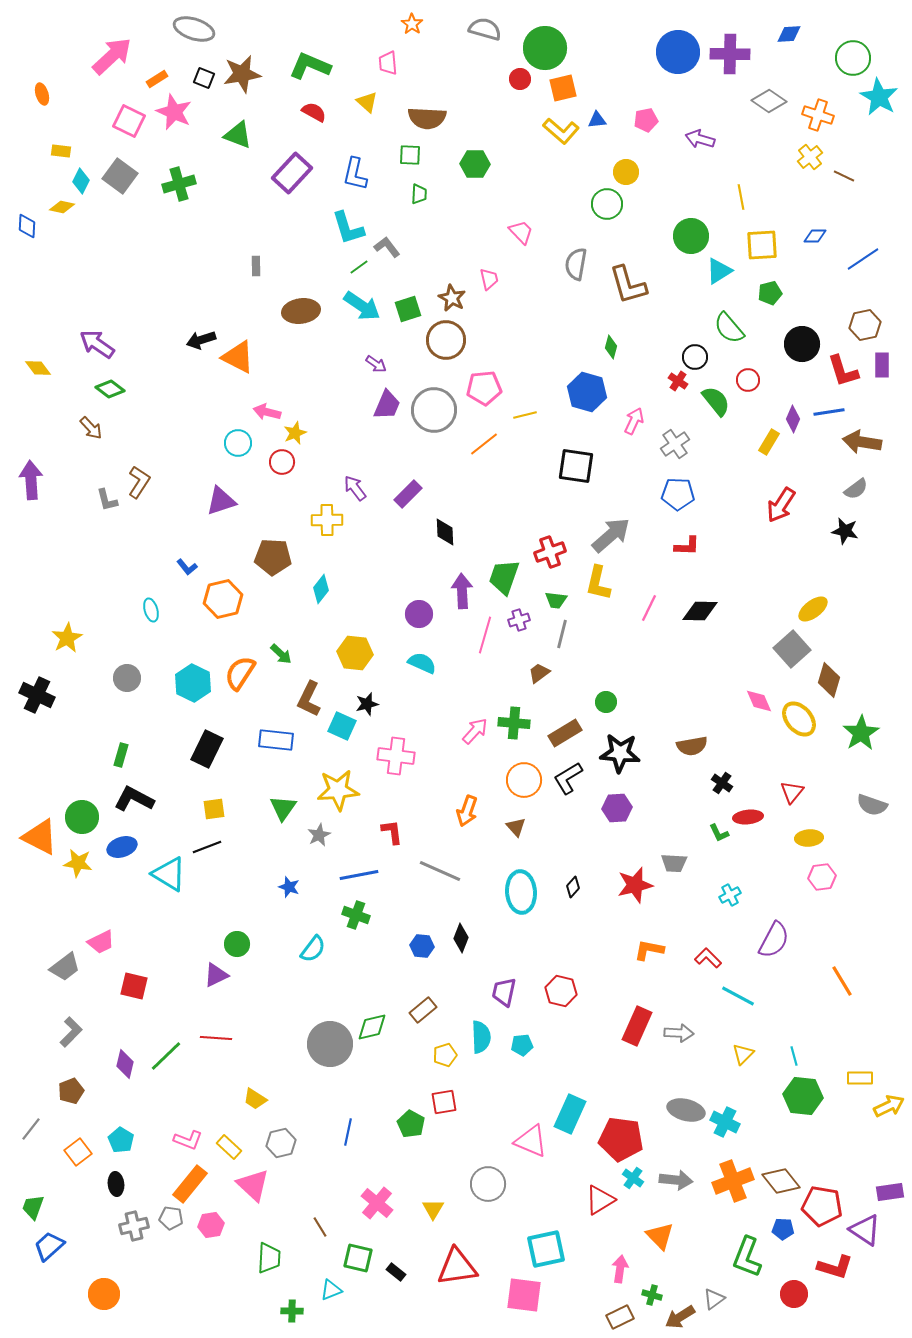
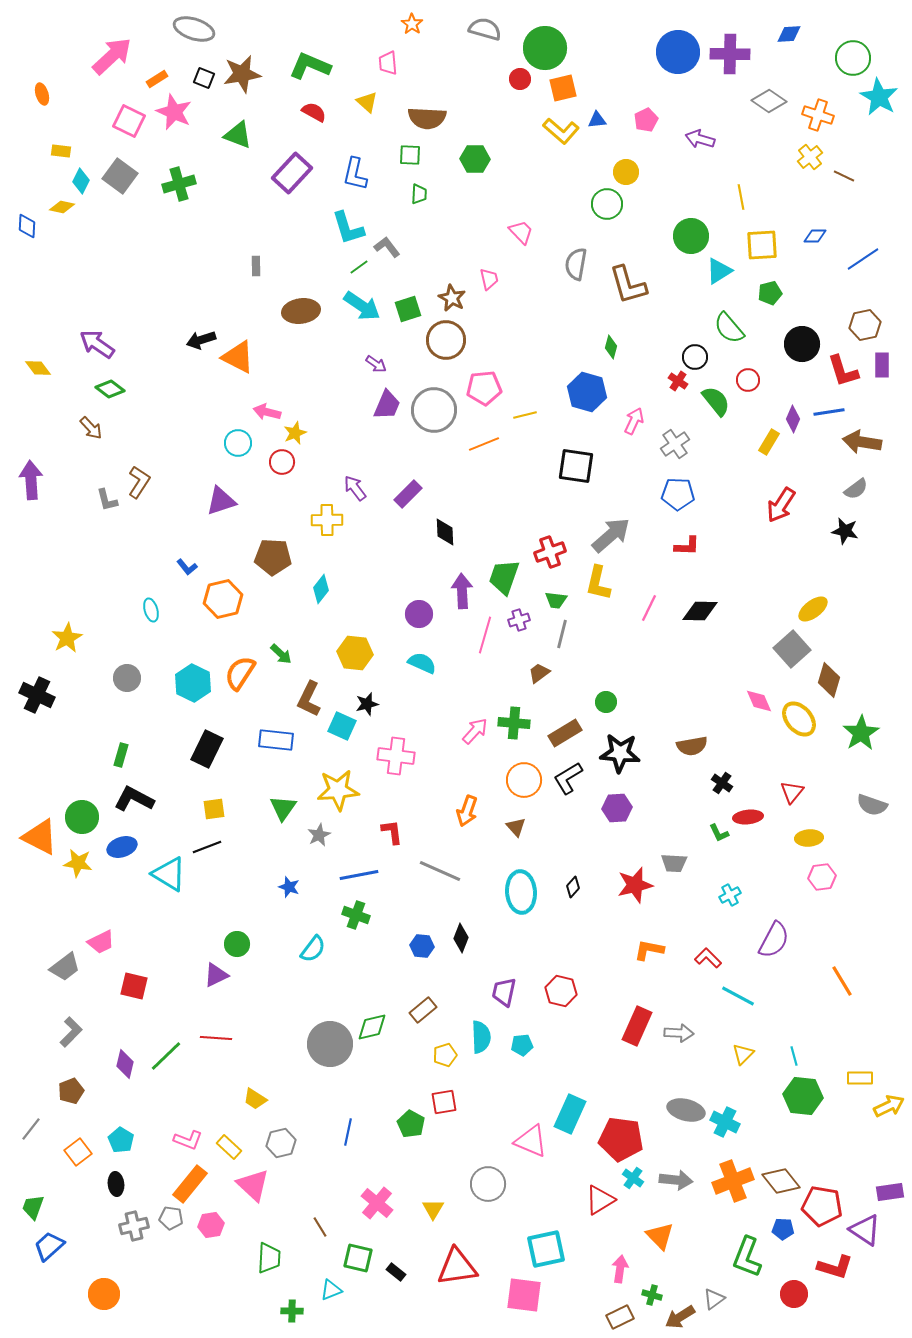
pink pentagon at (646, 120): rotated 15 degrees counterclockwise
green hexagon at (475, 164): moved 5 px up
orange line at (484, 444): rotated 16 degrees clockwise
